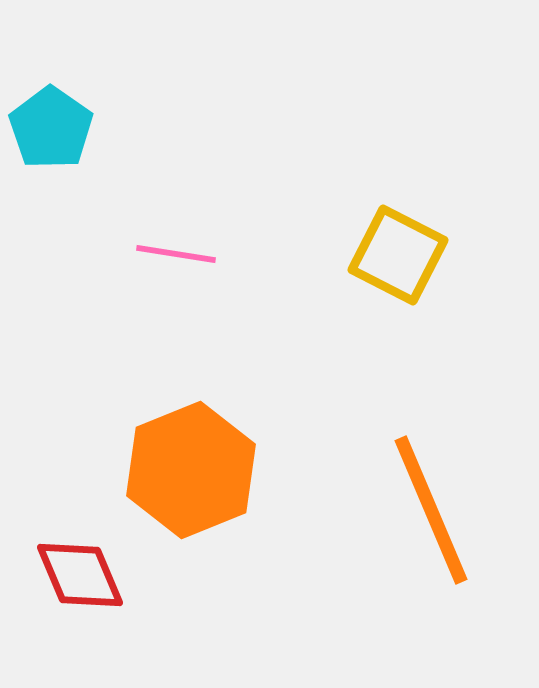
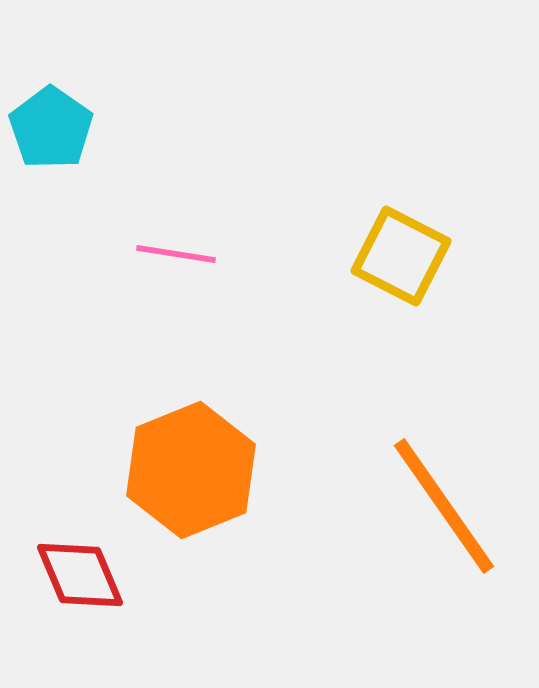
yellow square: moved 3 px right, 1 px down
orange line: moved 13 px right, 4 px up; rotated 12 degrees counterclockwise
